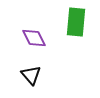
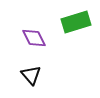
green rectangle: rotated 68 degrees clockwise
